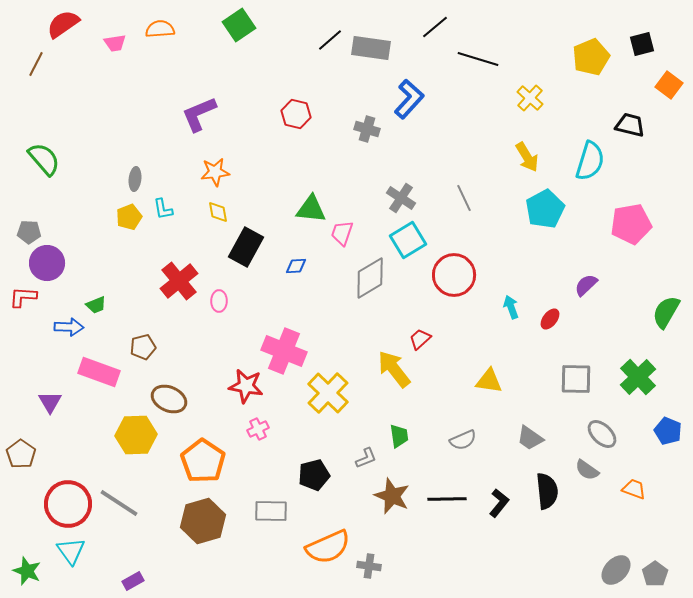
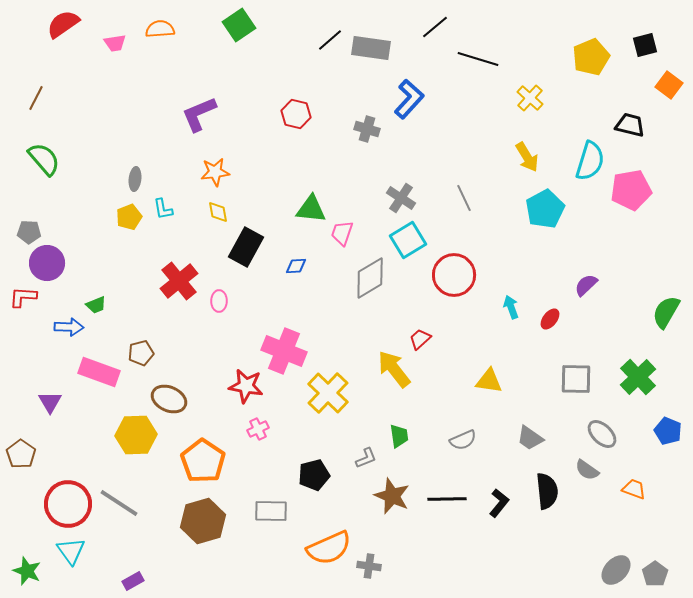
black square at (642, 44): moved 3 px right, 1 px down
brown line at (36, 64): moved 34 px down
pink pentagon at (631, 224): moved 34 px up
brown pentagon at (143, 347): moved 2 px left, 6 px down
orange semicircle at (328, 547): moved 1 px right, 1 px down
